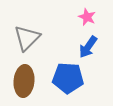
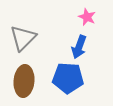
gray triangle: moved 4 px left
blue arrow: moved 9 px left; rotated 15 degrees counterclockwise
